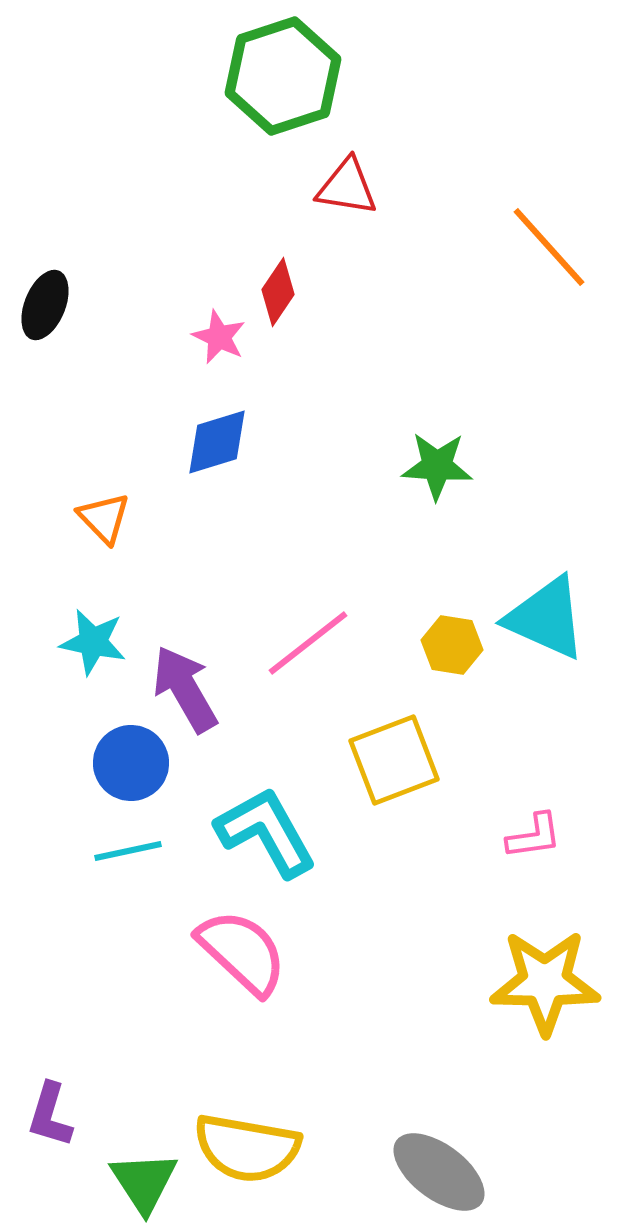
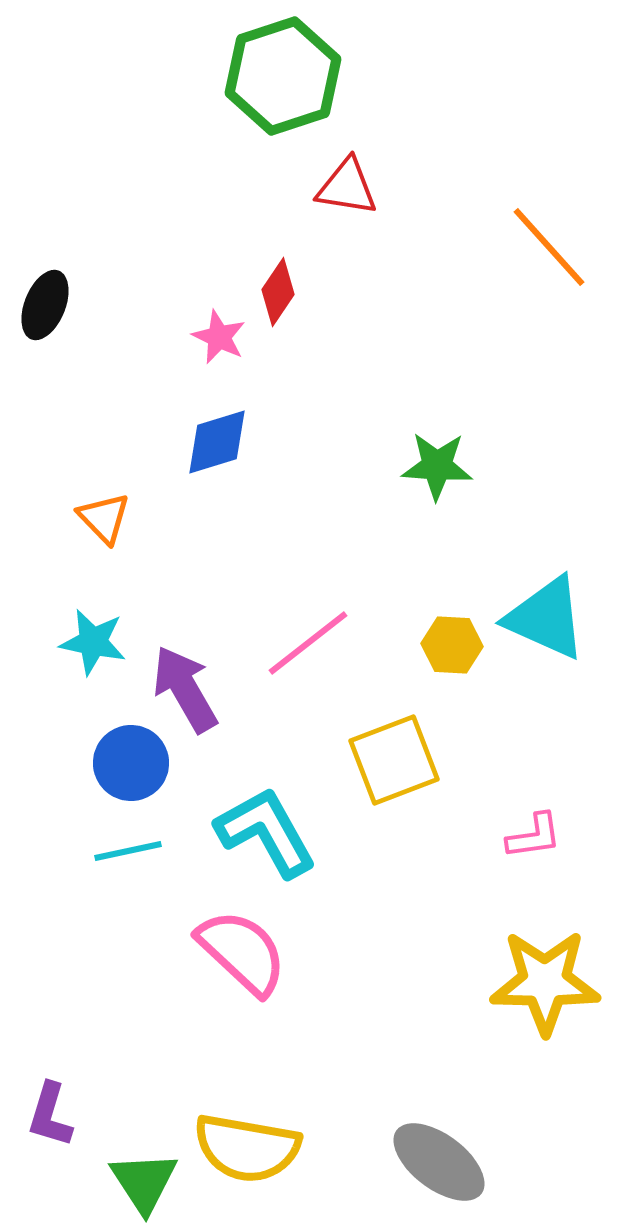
yellow hexagon: rotated 6 degrees counterclockwise
gray ellipse: moved 10 px up
